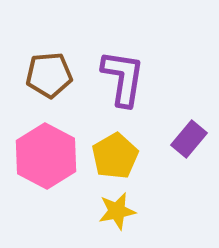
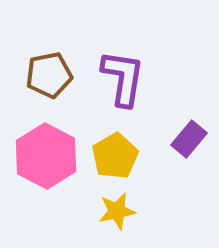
brown pentagon: rotated 6 degrees counterclockwise
